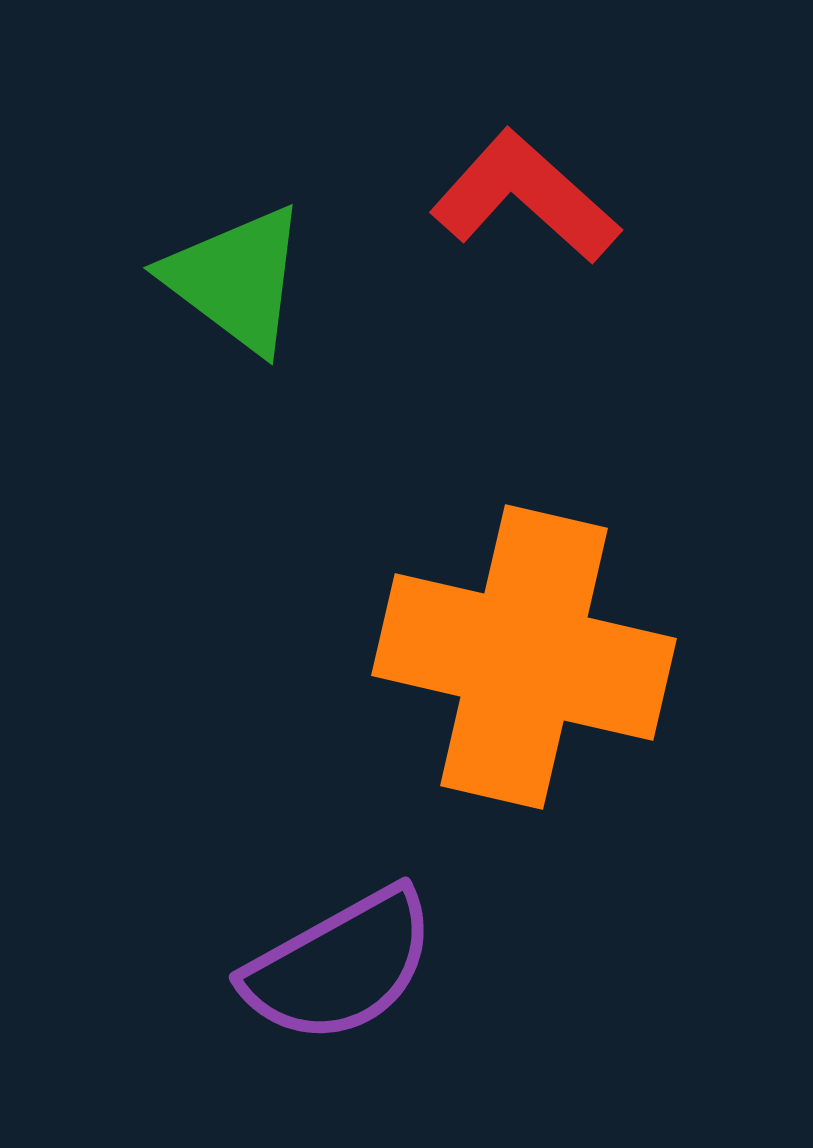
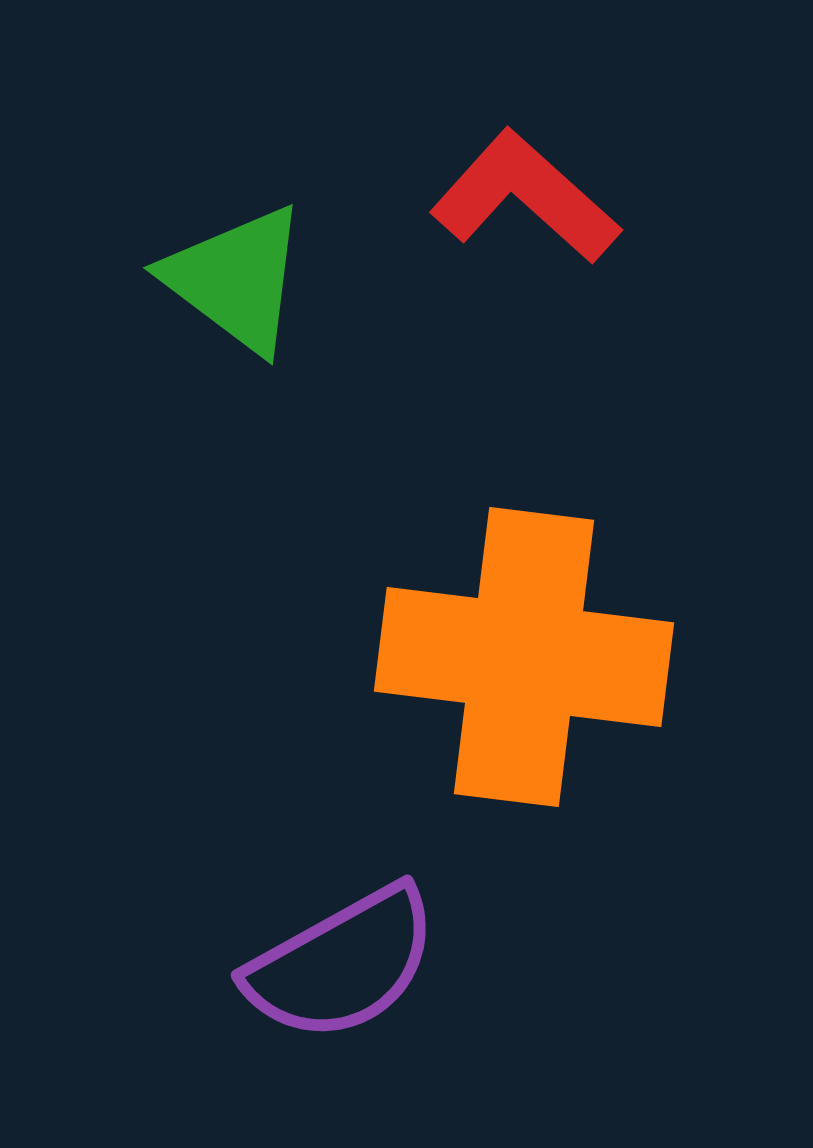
orange cross: rotated 6 degrees counterclockwise
purple semicircle: moved 2 px right, 2 px up
